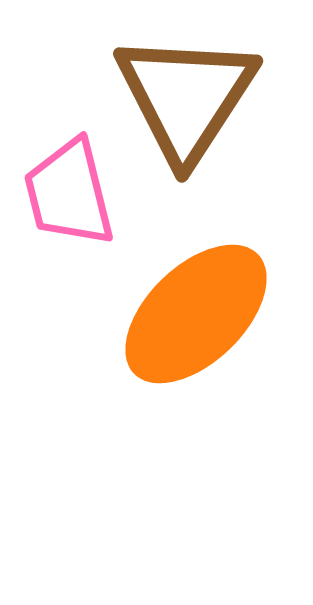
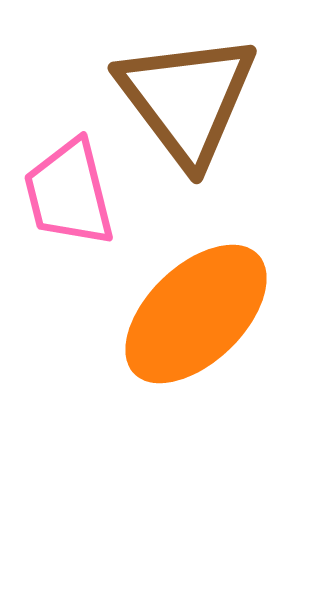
brown triangle: moved 1 px right, 2 px down; rotated 10 degrees counterclockwise
